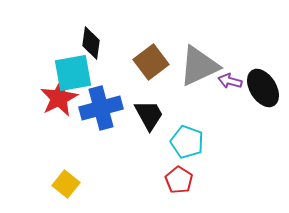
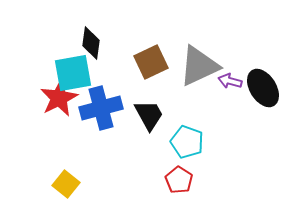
brown square: rotated 12 degrees clockwise
